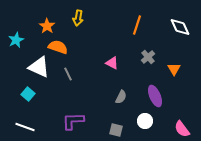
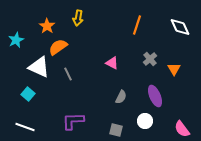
orange semicircle: rotated 54 degrees counterclockwise
gray cross: moved 2 px right, 2 px down
